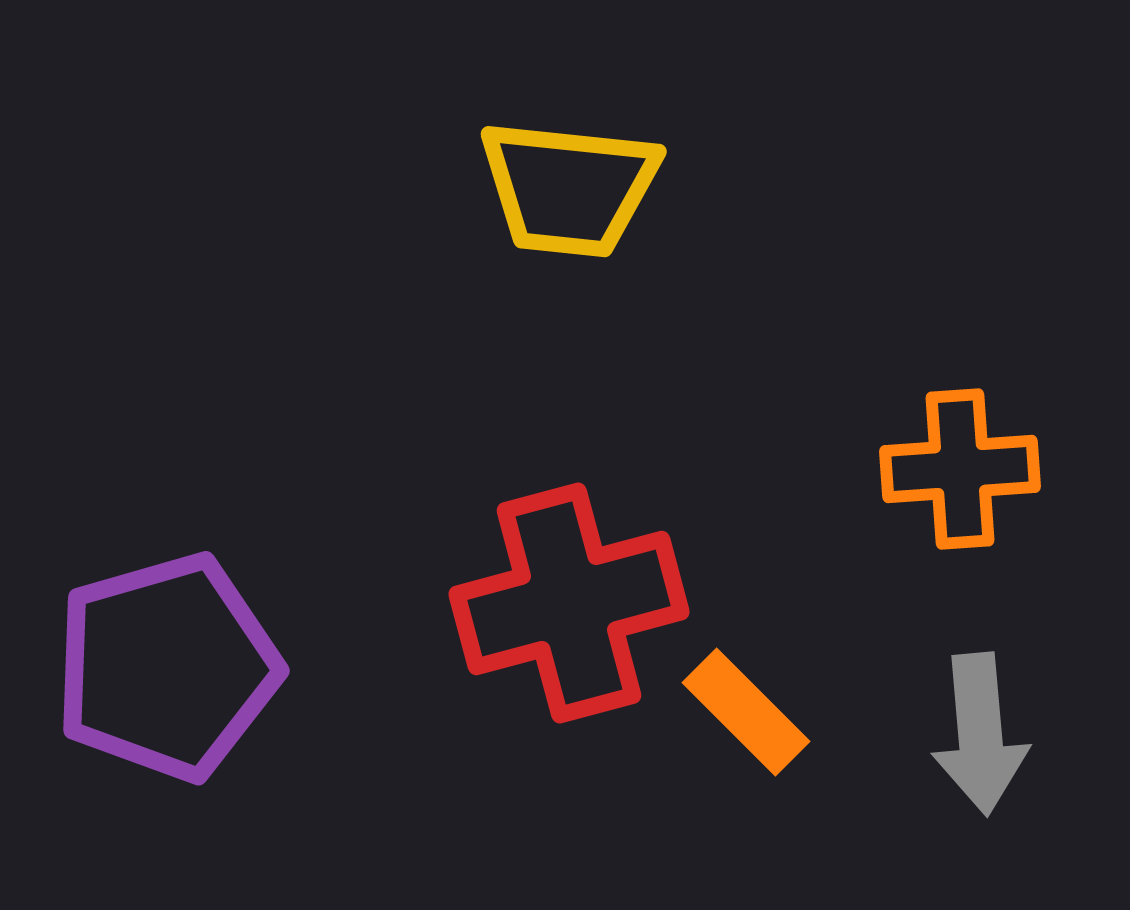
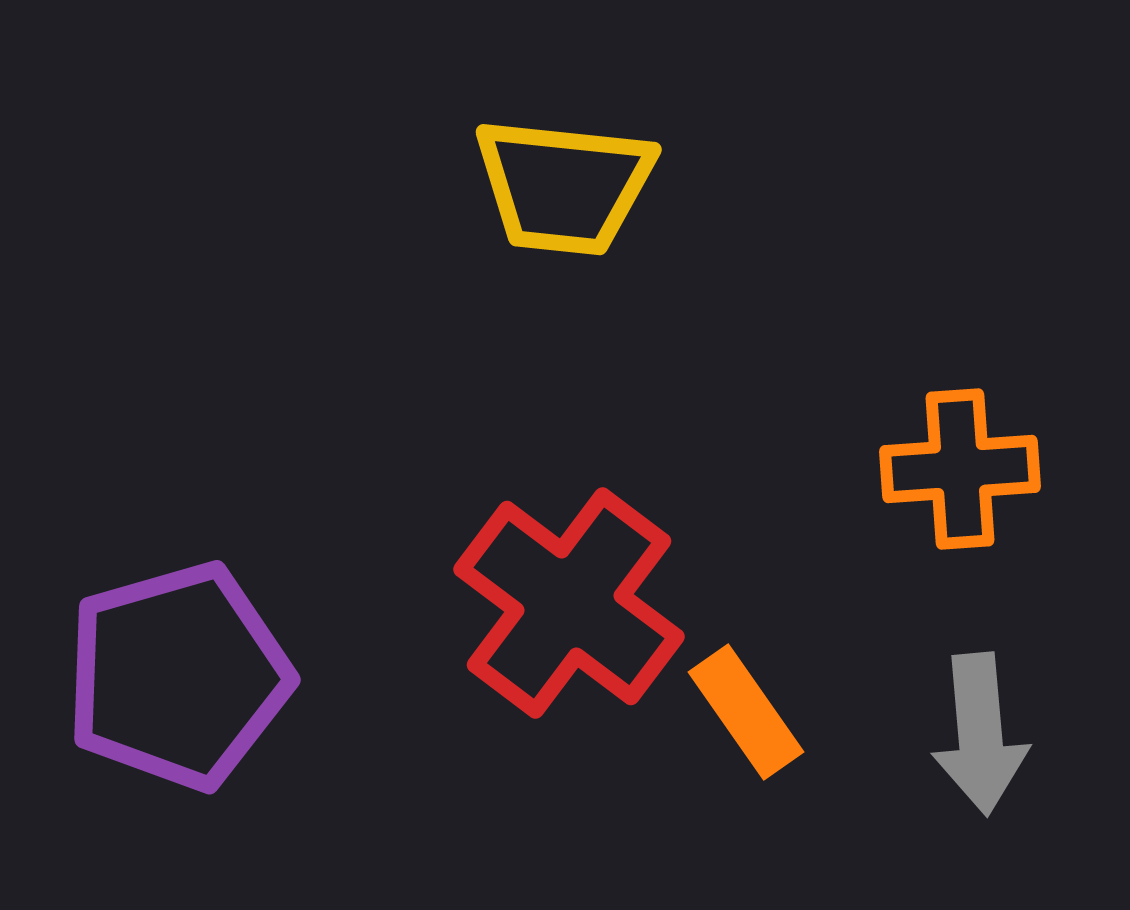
yellow trapezoid: moved 5 px left, 2 px up
red cross: rotated 38 degrees counterclockwise
purple pentagon: moved 11 px right, 9 px down
orange rectangle: rotated 10 degrees clockwise
